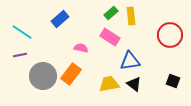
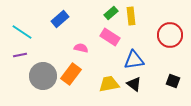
blue triangle: moved 4 px right, 1 px up
